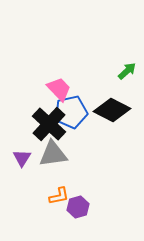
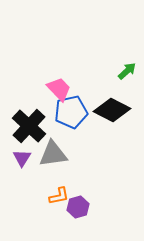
black cross: moved 20 px left, 2 px down
